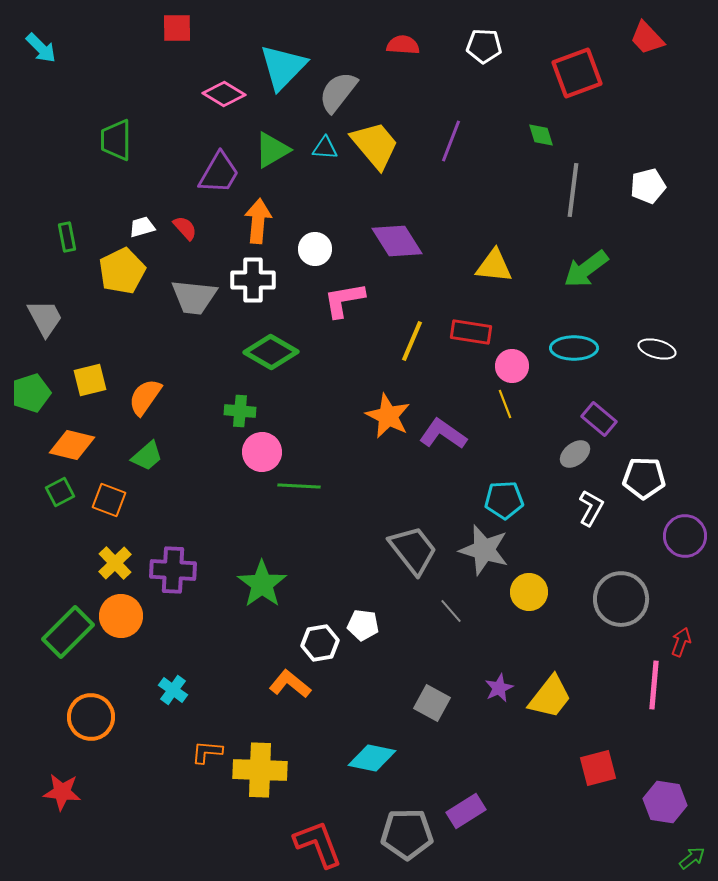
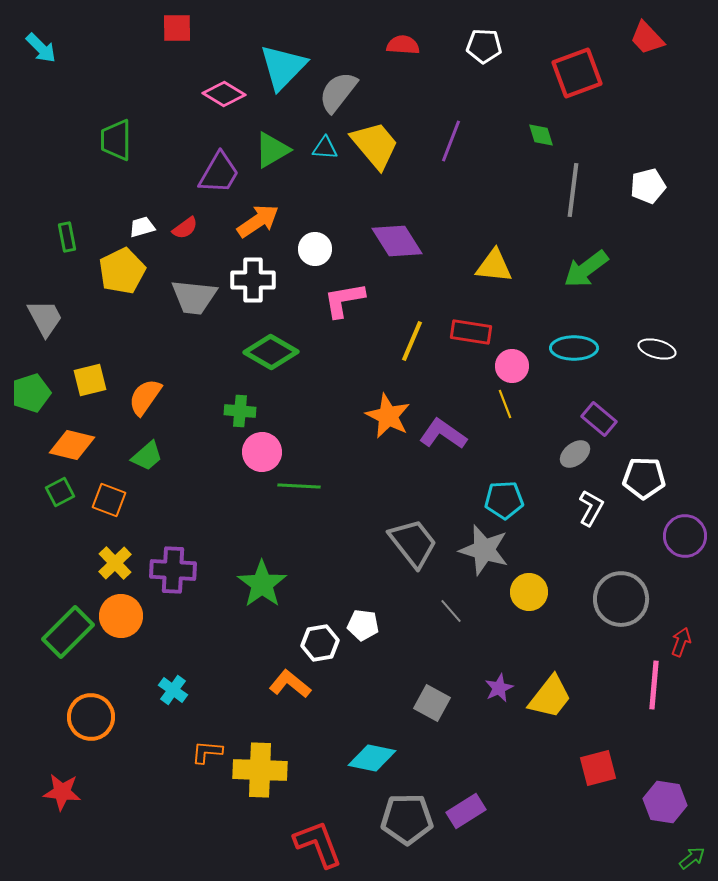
orange arrow at (258, 221): rotated 51 degrees clockwise
red semicircle at (185, 228): rotated 96 degrees clockwise
gray trapezoid at (413, 550): moved 7 px up
gray pentagon at (407, 834): moved 15 px up
